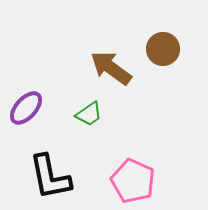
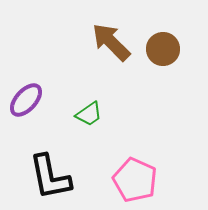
brown arrow: moved 26 px up; rotated 9 degrees clockwise
purple ellipse: moved 8 px up
pink pentagon: moved 2 px right, 1 px up
